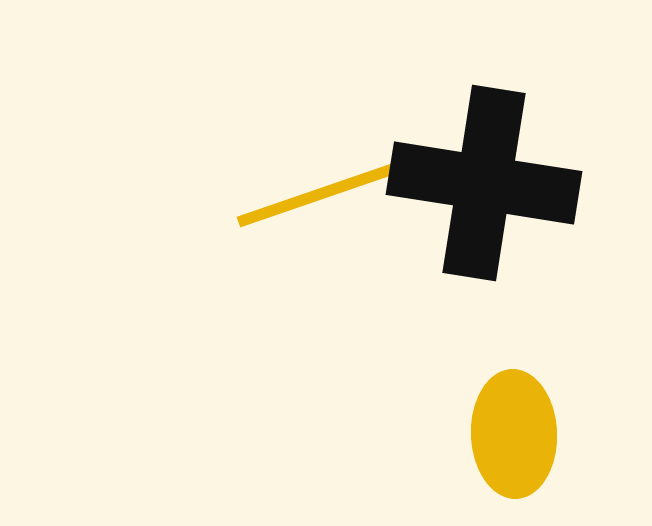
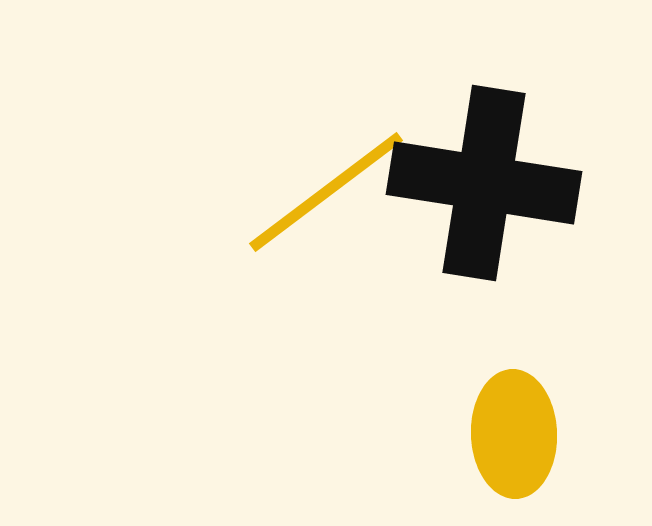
yellow line: rotated 18 degrees counterclockwise
